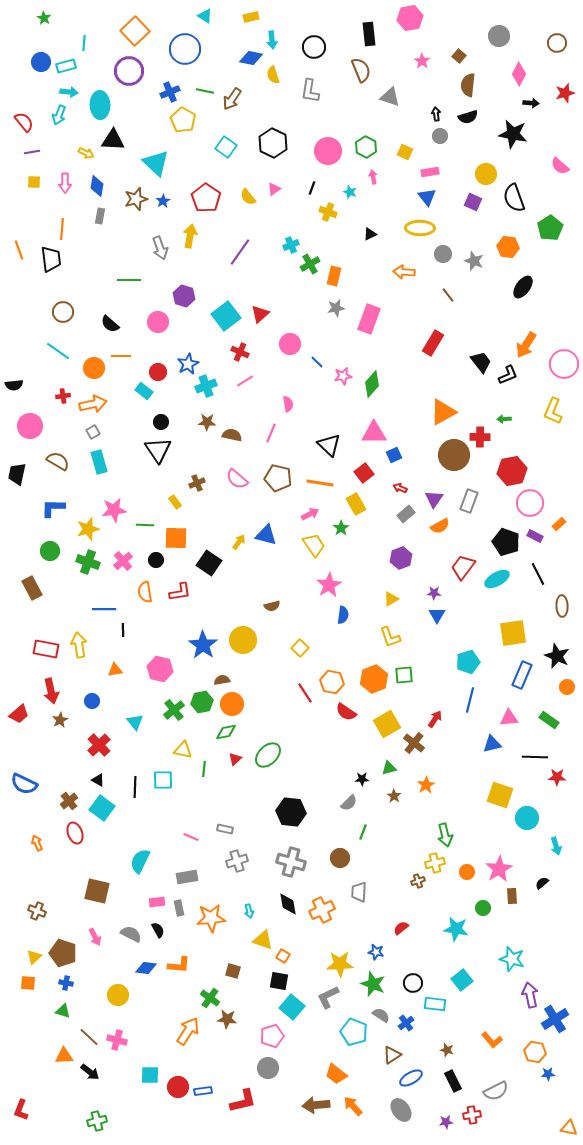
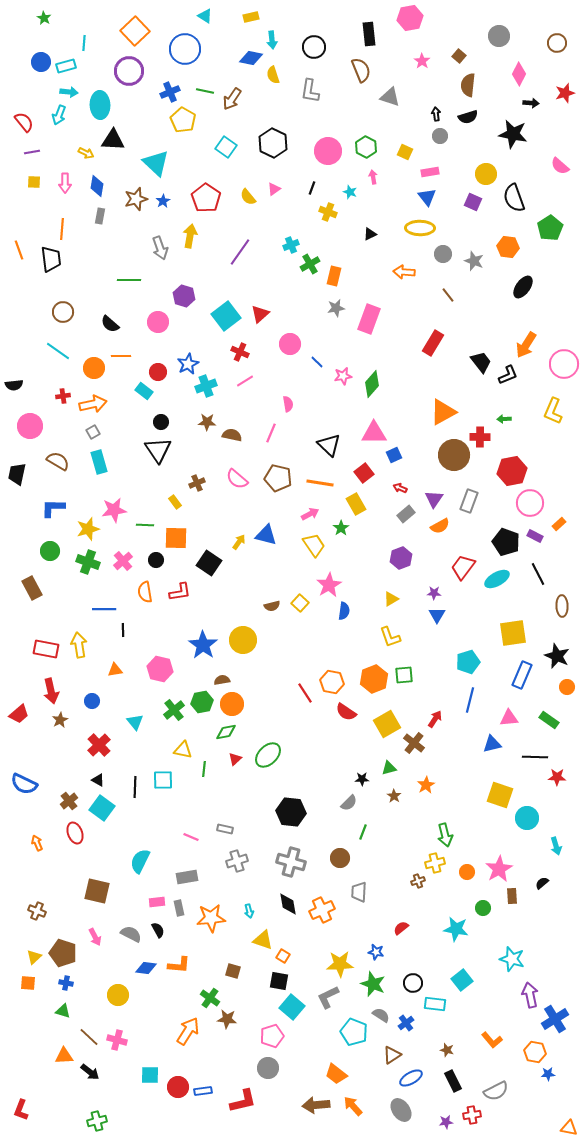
blue semicircle at (343, 615): moved 1 px right, 4 px up
yellow square at (300, 648): moved 45 px up
